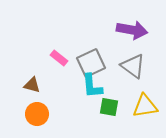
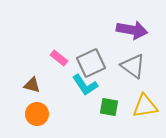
cyan L-shape: moved 7 px left, 1 px up; rotated 28 degrees counterclockwise
